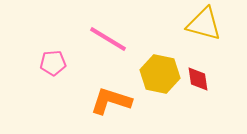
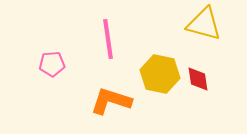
pink line: rotated 51 degrees clockwise
pink pentagon: moved 1 px left, 1 px down
